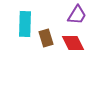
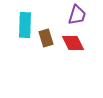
purple trapezoid: rotated 15 degrees counterclockwise
cyan rectangle: moved 1 px down
